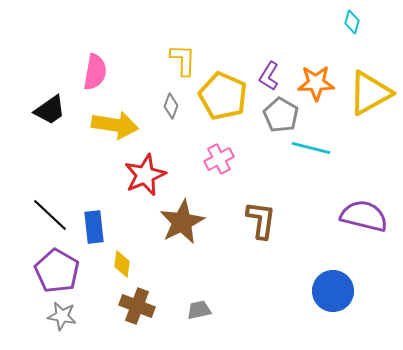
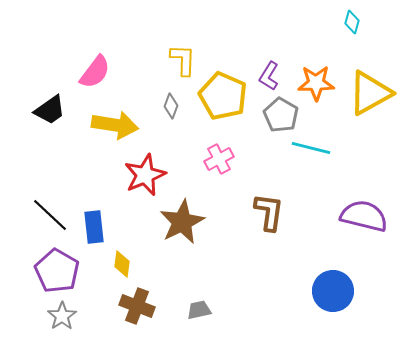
pink semicircle: rotated 27 degrees clockwise
brown L-shape: moved 8 px right, 8 px up
gray star: rotated 28 degrees clockwise
